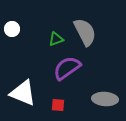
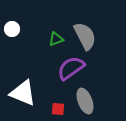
gray semicircle: moved 4 px down
purple semicircle: moved 4 px right
gray ellipse: moved 20 px left, 2 px down; rotated 65 degrees clockwise
red square: moved 4 px down
